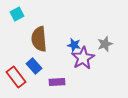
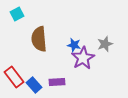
blue rectangle: moved 19 px down
red rectangle: moved 2 px left
